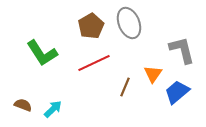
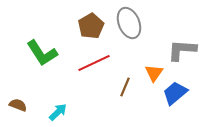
gray L-shape: rotated 72 degrees counterclockwise
orange triangle: moved 1 px right, 1 px up
blue trapezoid: moved 2 px left, 1 px down
brown semicircle: moved 5 px left
cyan arrow: moved 5 px right, 3 px down
